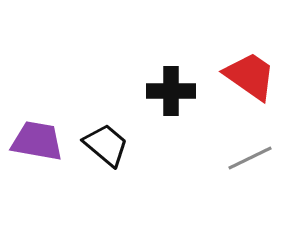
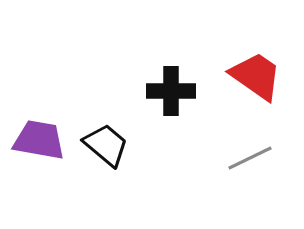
red trapezoid: moved 6 px right
purple trapezoid: moved 2 px right, 1 px up
